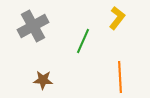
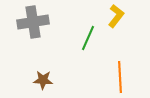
yellow L-shape: moved 1 px left, 2 px up
gray cross: moved 4 px up; rotated 20 degrees clockwise
green line: moved 5 px right, 3 px up
